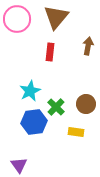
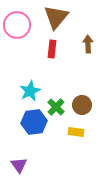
pink circle: moved 6 px down
brown arrow: moved 2 px up; rotated 12 degrees counterclockwise
red rectangle: moved 2 px right, 3 px up
brown circle: moved 4 px left, 1 px down
